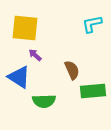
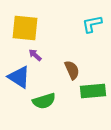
green semicircle: rotated 15 degrees counterclockwise
